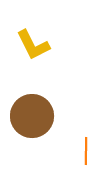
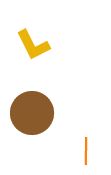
brown circle: moved 3 px up
